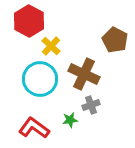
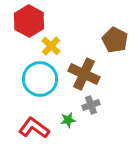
green star: moved 2 px left
